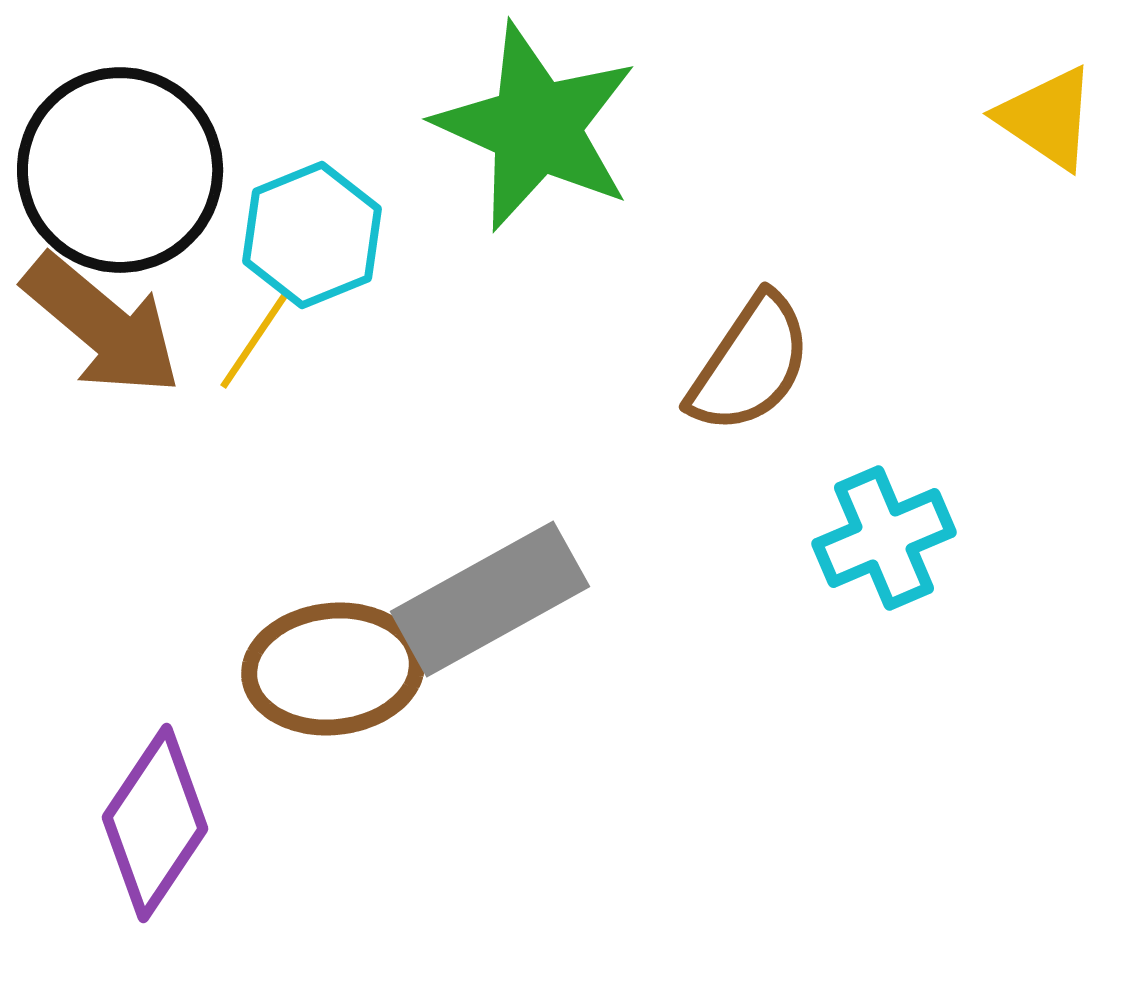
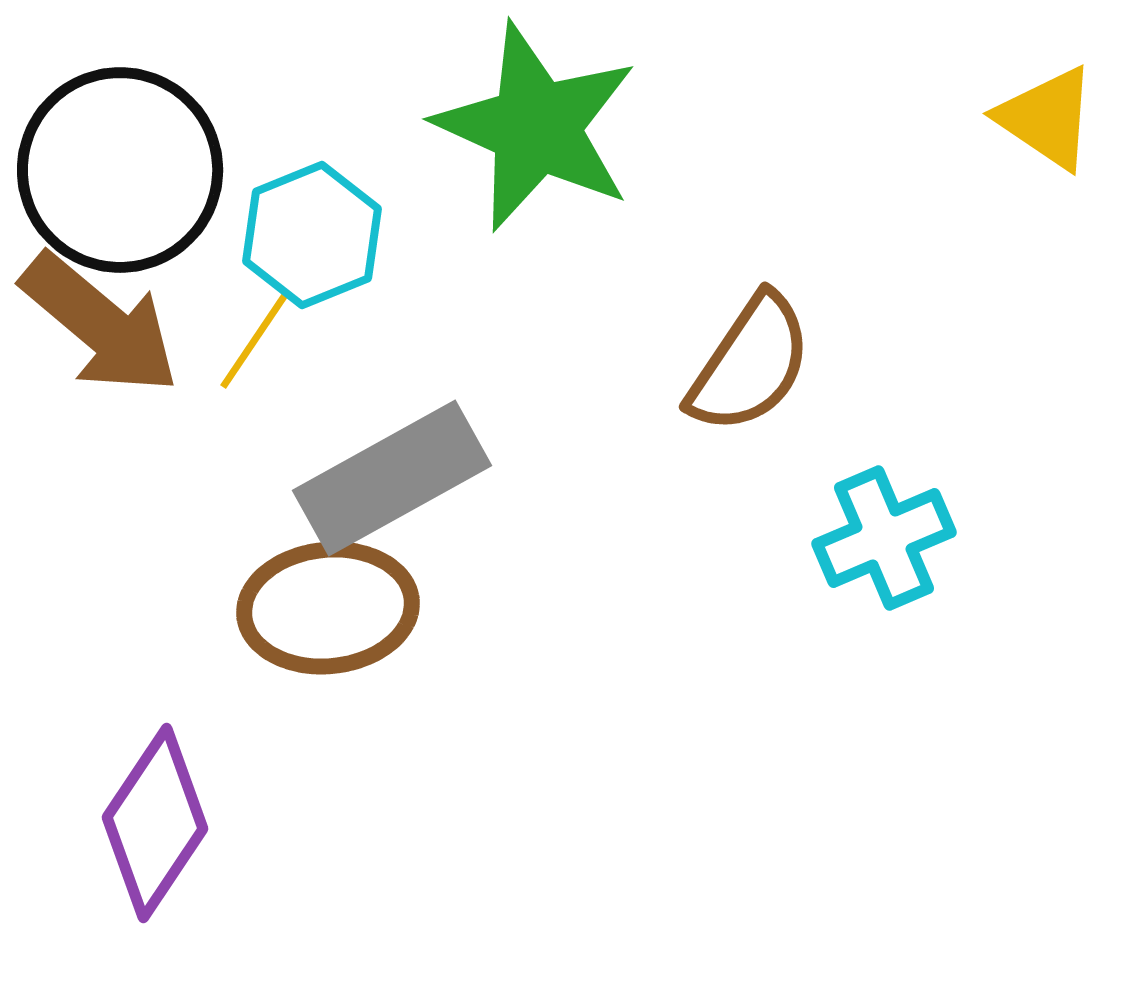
brown arrow: moved 2 px left, 1 px up
gray rectangle: moved 98 px left, 121 px up
brown ellipse: moved 5 px left, 61 px up
